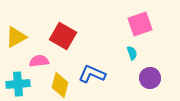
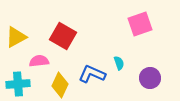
cyan semicircle: moved 13 px left, 10 px down
yellow diamond: rotated 10 degrees clockwise
